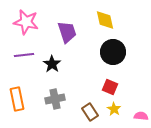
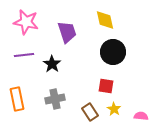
red square: moved 4 px left, 1 px up; rotated 14 degrees counterclockwise
